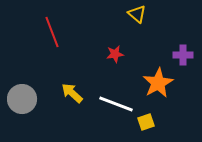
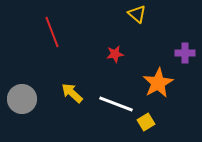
purple cross: moved 2 px right, 2 px up
yellow square: rotated 12 degrees counterclockwise
